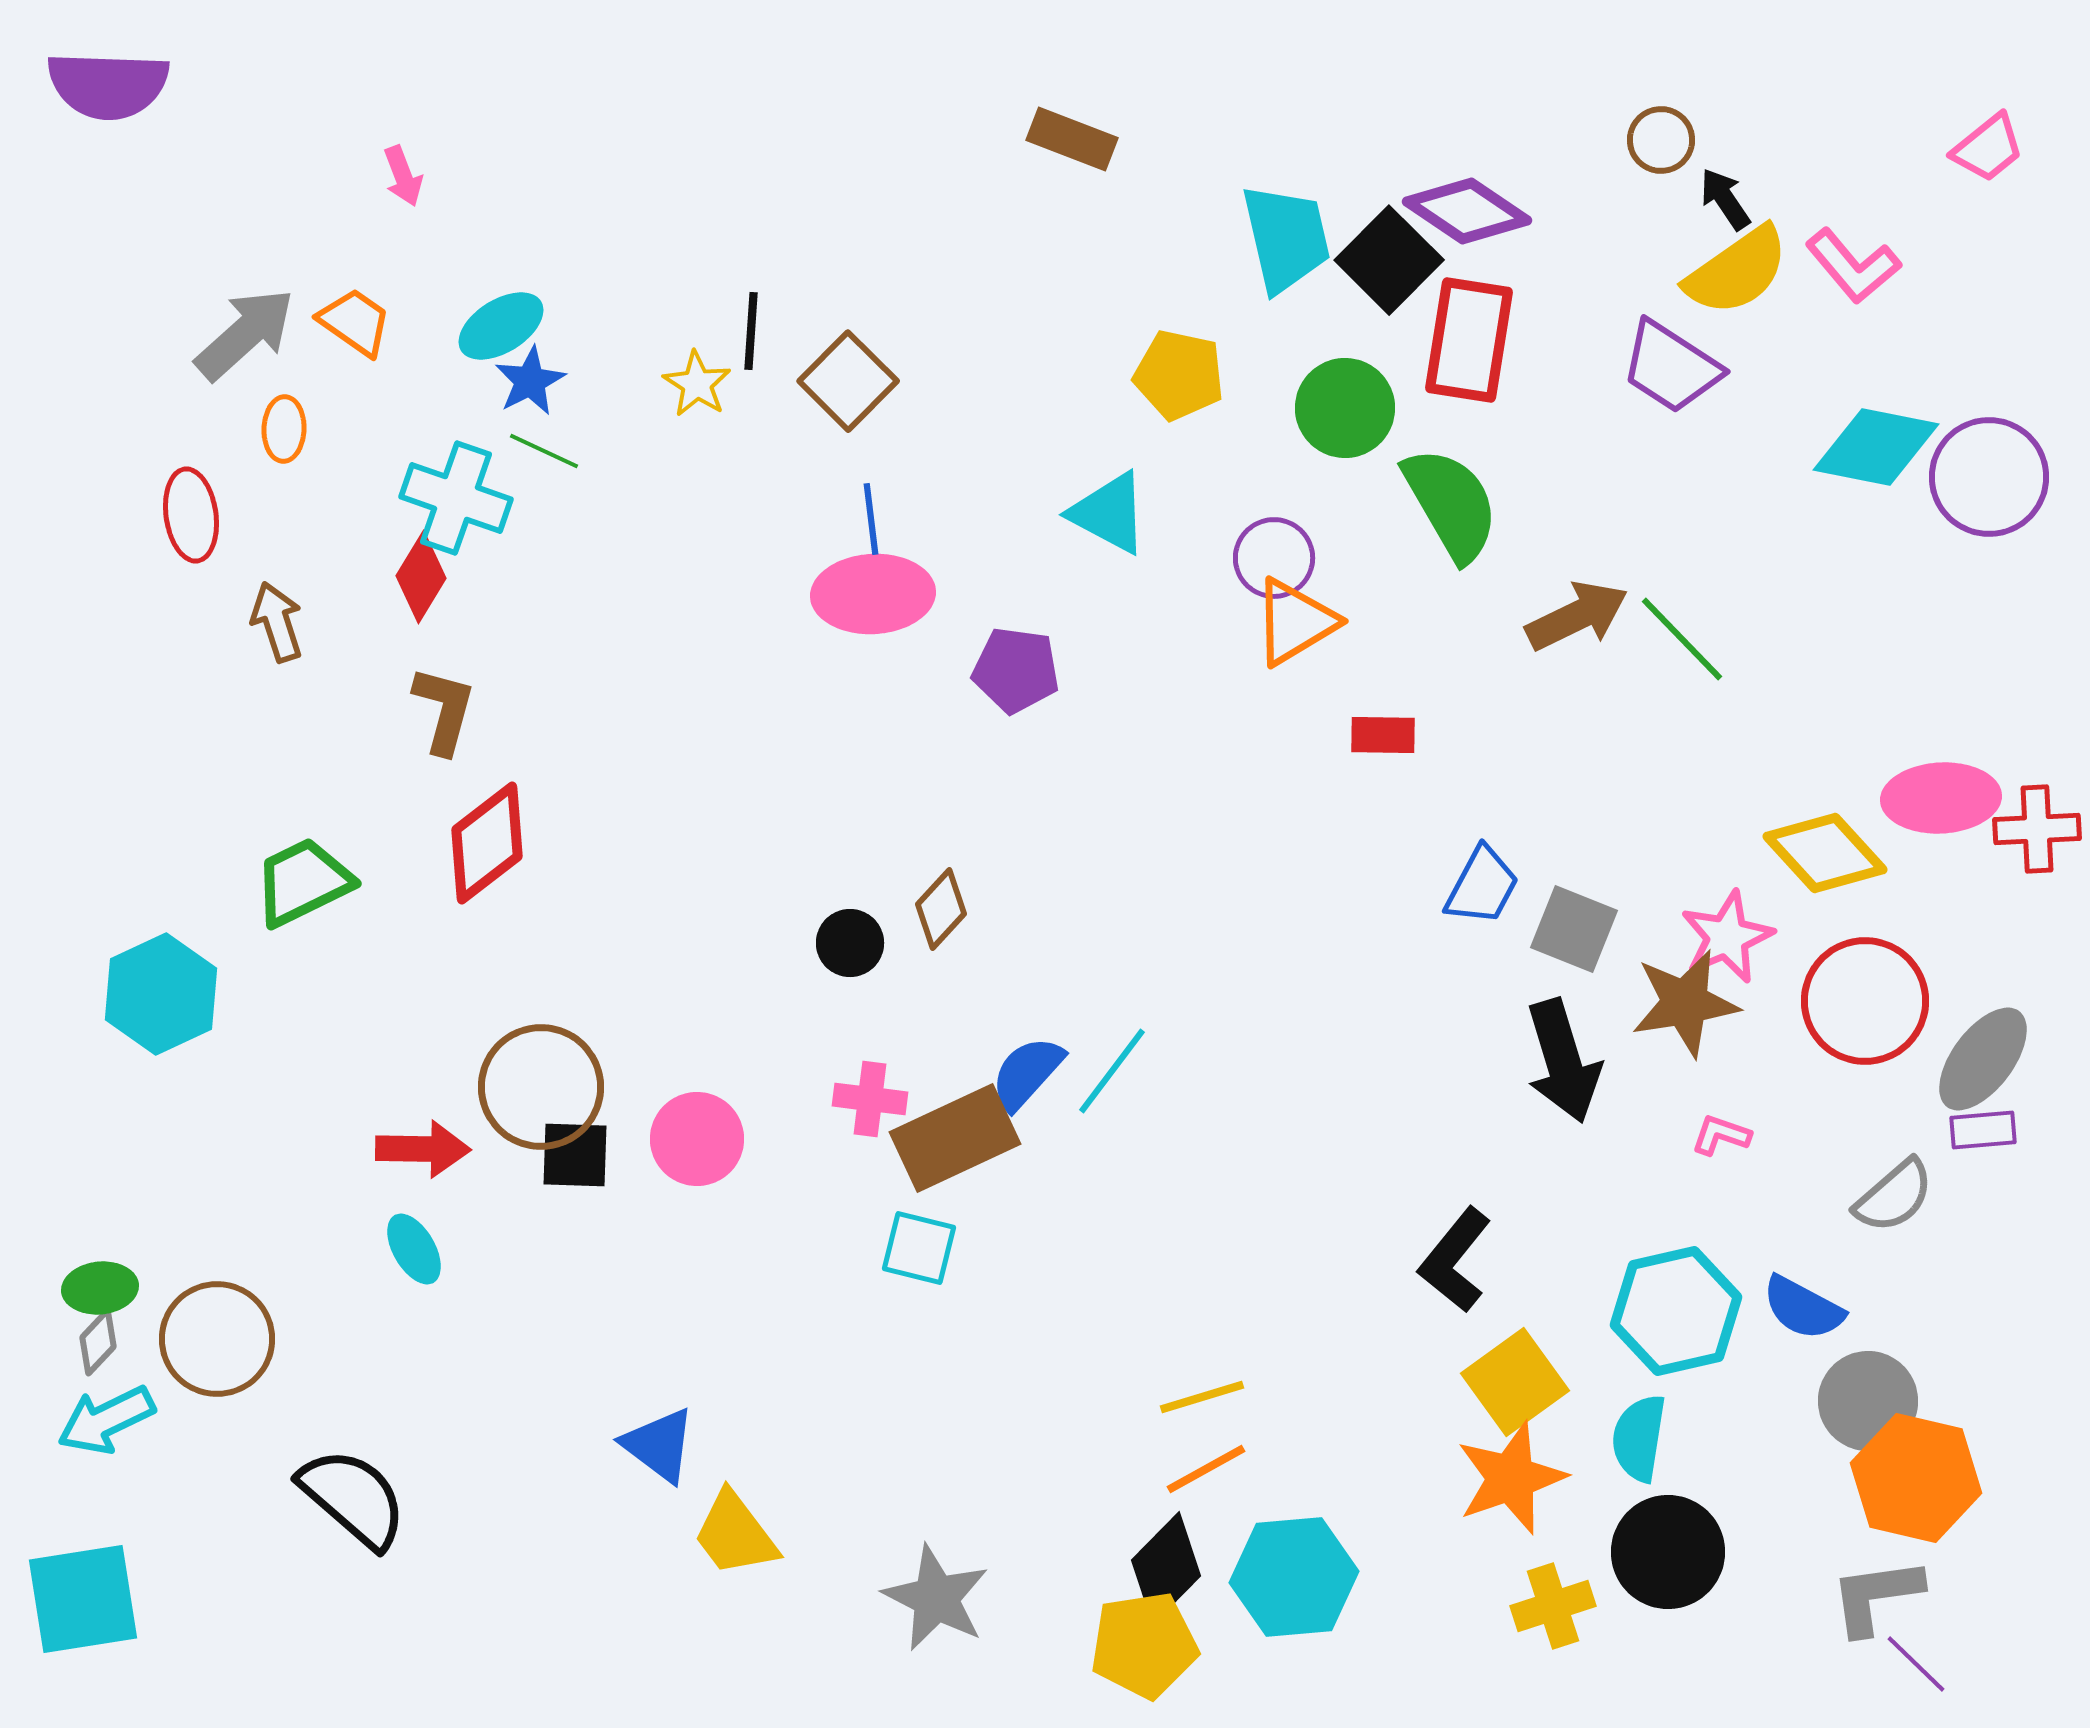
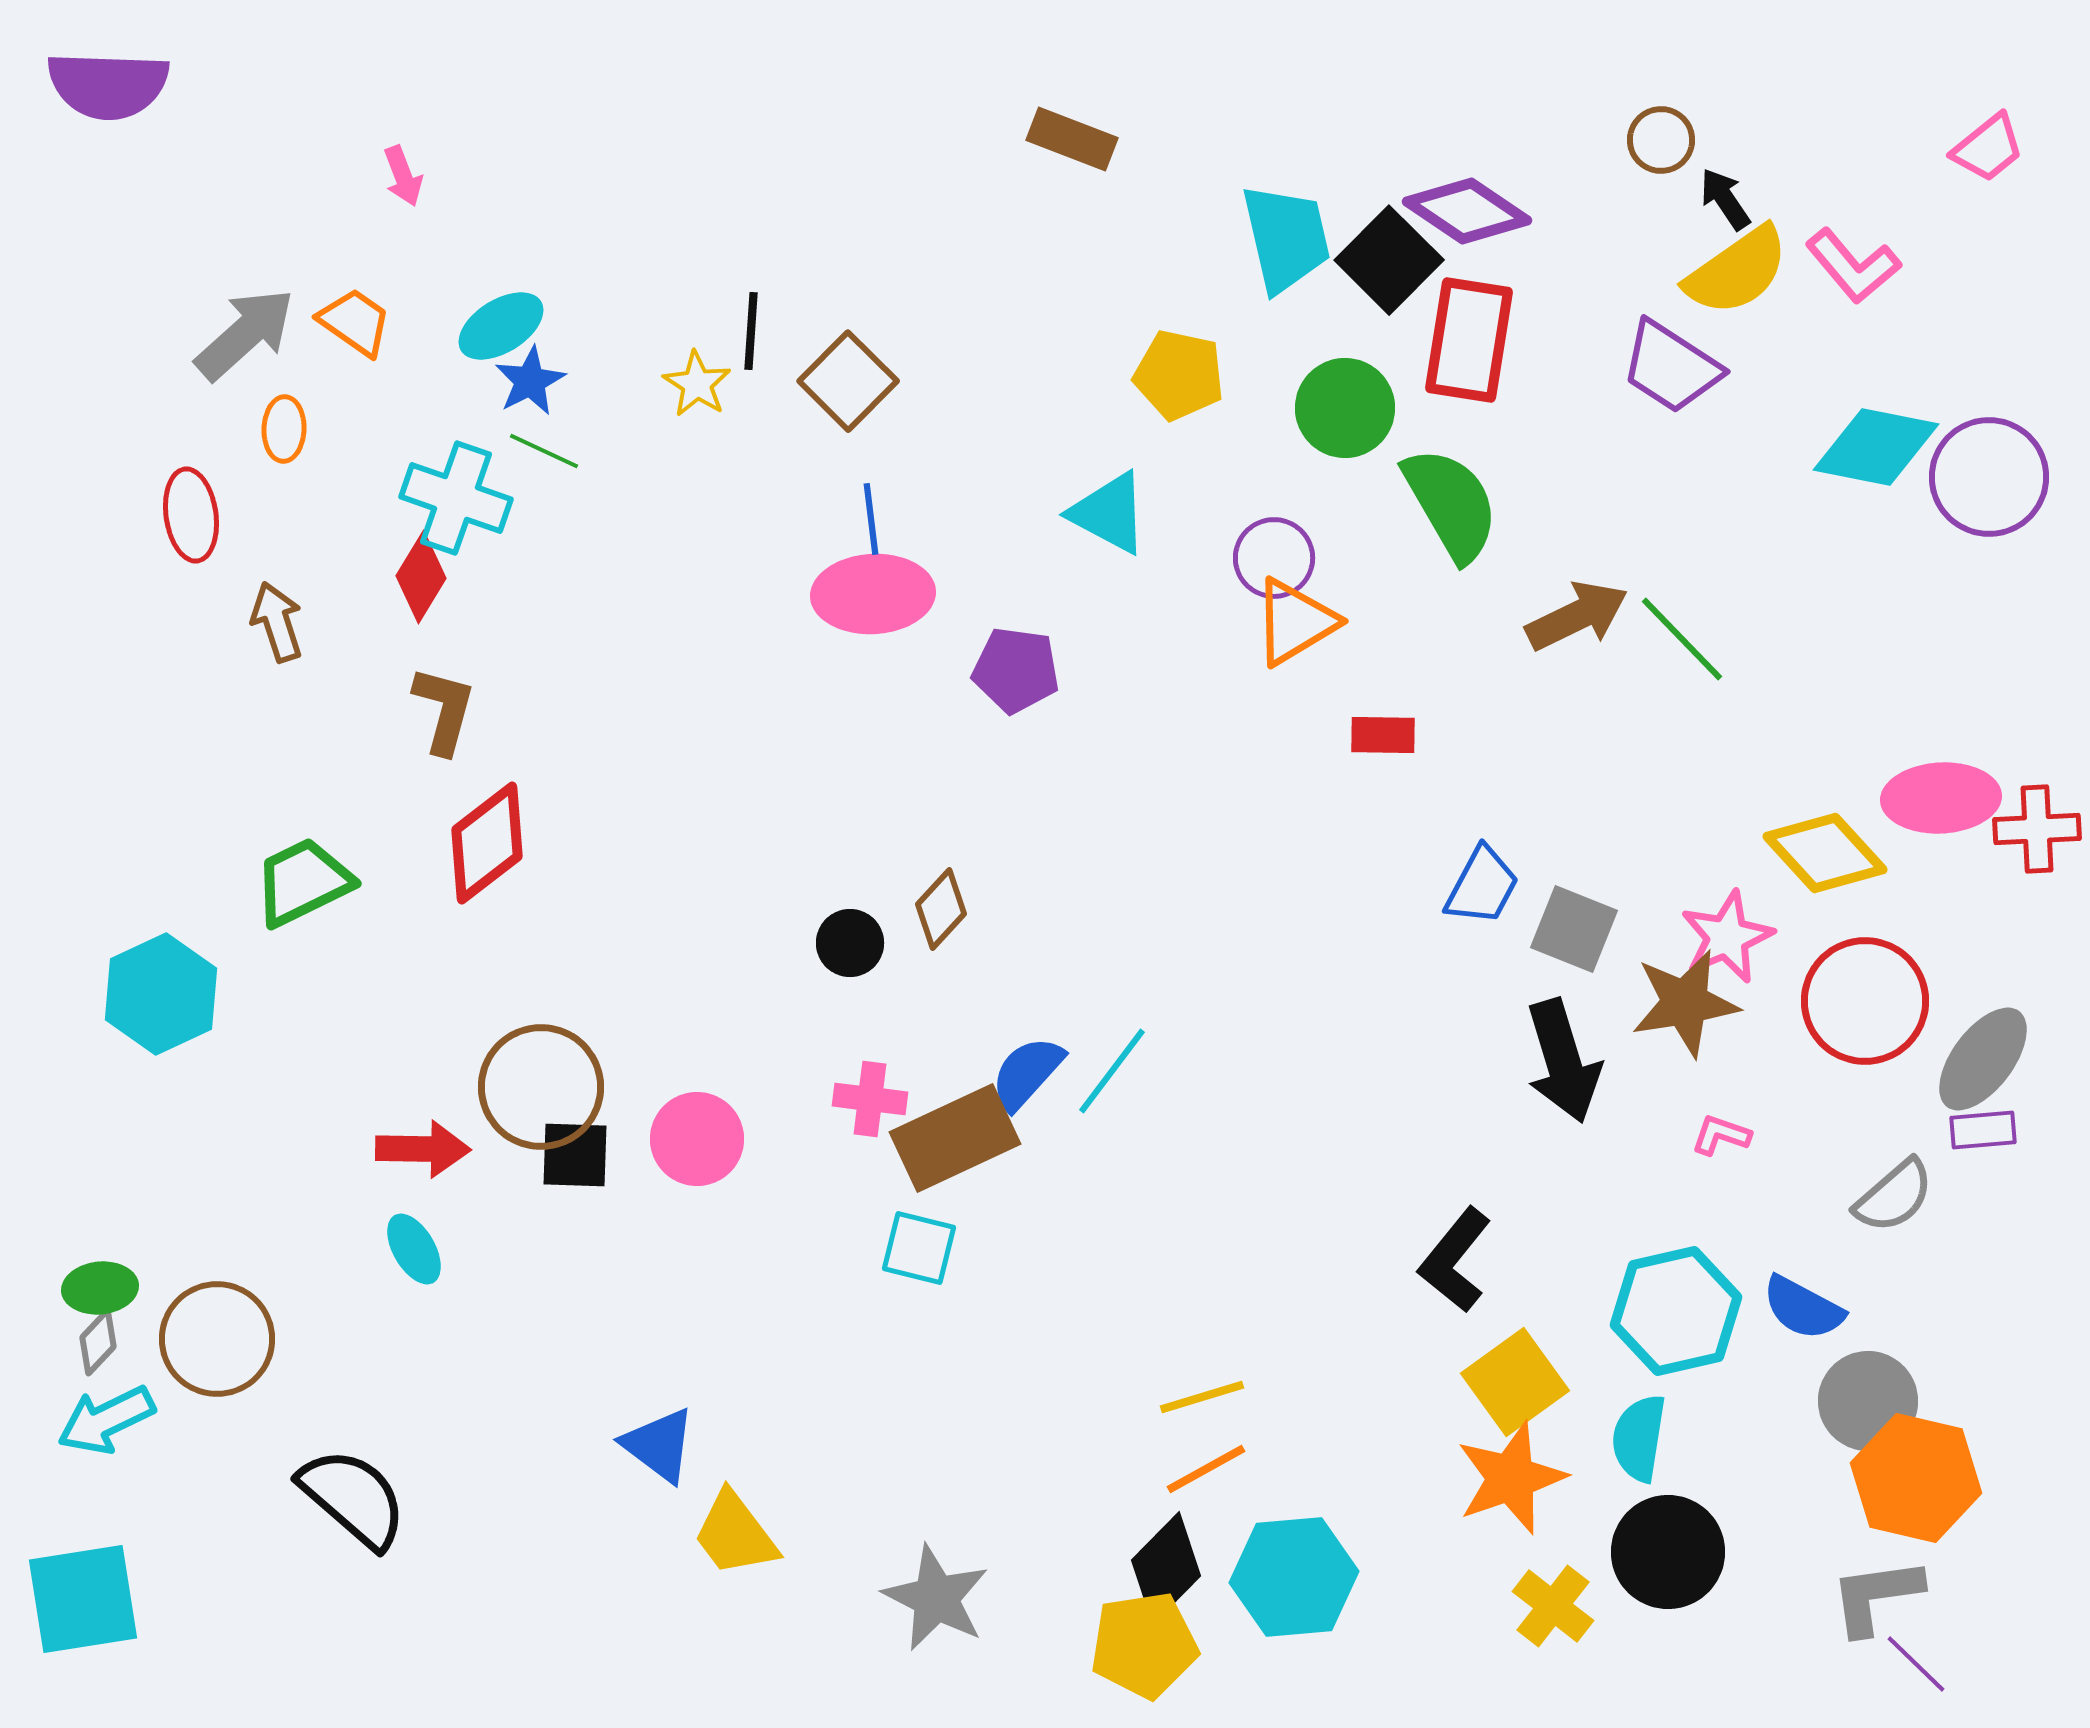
yellow cross at (1553, 1606): rotated 34 degrees counterclockwise
